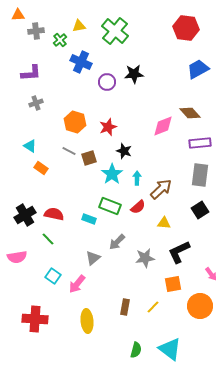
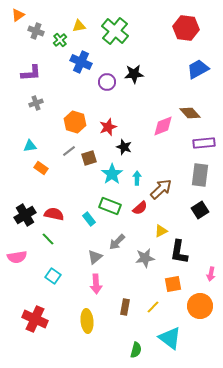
orange triangle at (18, 15): rotated 32 degrees counterclockwise
gray cross at (36, 31): rotated 28 degrees clockwise
purple rectangle at (200, 143): moved 4 px right
cyan triangle at (30, 146): rotated 40 degrees counterclockwise
gray line at (69, 151): rotated 64 degrees counterclockwise
black star at (124, 151): moved 4 px up
red semicircle at (138, 207): moved 2 px right, 1 px down
cyan rectangle at (89, 219): rotated 32 degrees clockwise
yellow triangle at (164, 223): moved 3 px left, 8 px down; rotated 32 degrees counterclockwise
black L-shape at (179, 252): rotated 55 degrees counterclockwise
gray triangle at (93, 258): moved 2 px right, 1 px up
pink arrow at (211, 274): rotated 48 degrees clockwise
pink arrow at (77, 284): moved 19 px right; rotated 42 degrees counterclockwise
red cross at (35, 319): rotated 20 degrees clockwise
cyan triangle at (170, 349): moved 11 px up
